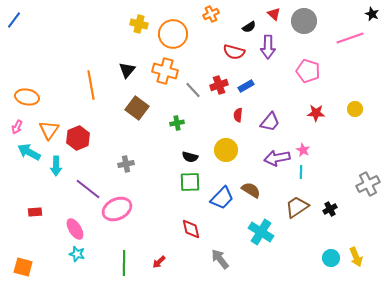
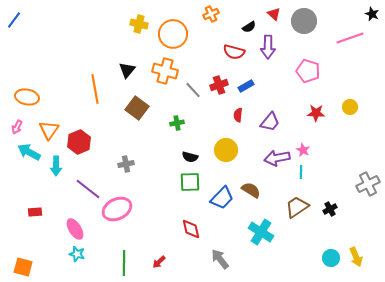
orange line at (91, 85): moved 4 px right, 4 px down
yellow circle at (355, 109): moved 5 px left, 2 px up
red hexagon at (78, 138): moved 1 px right, 4 px down
